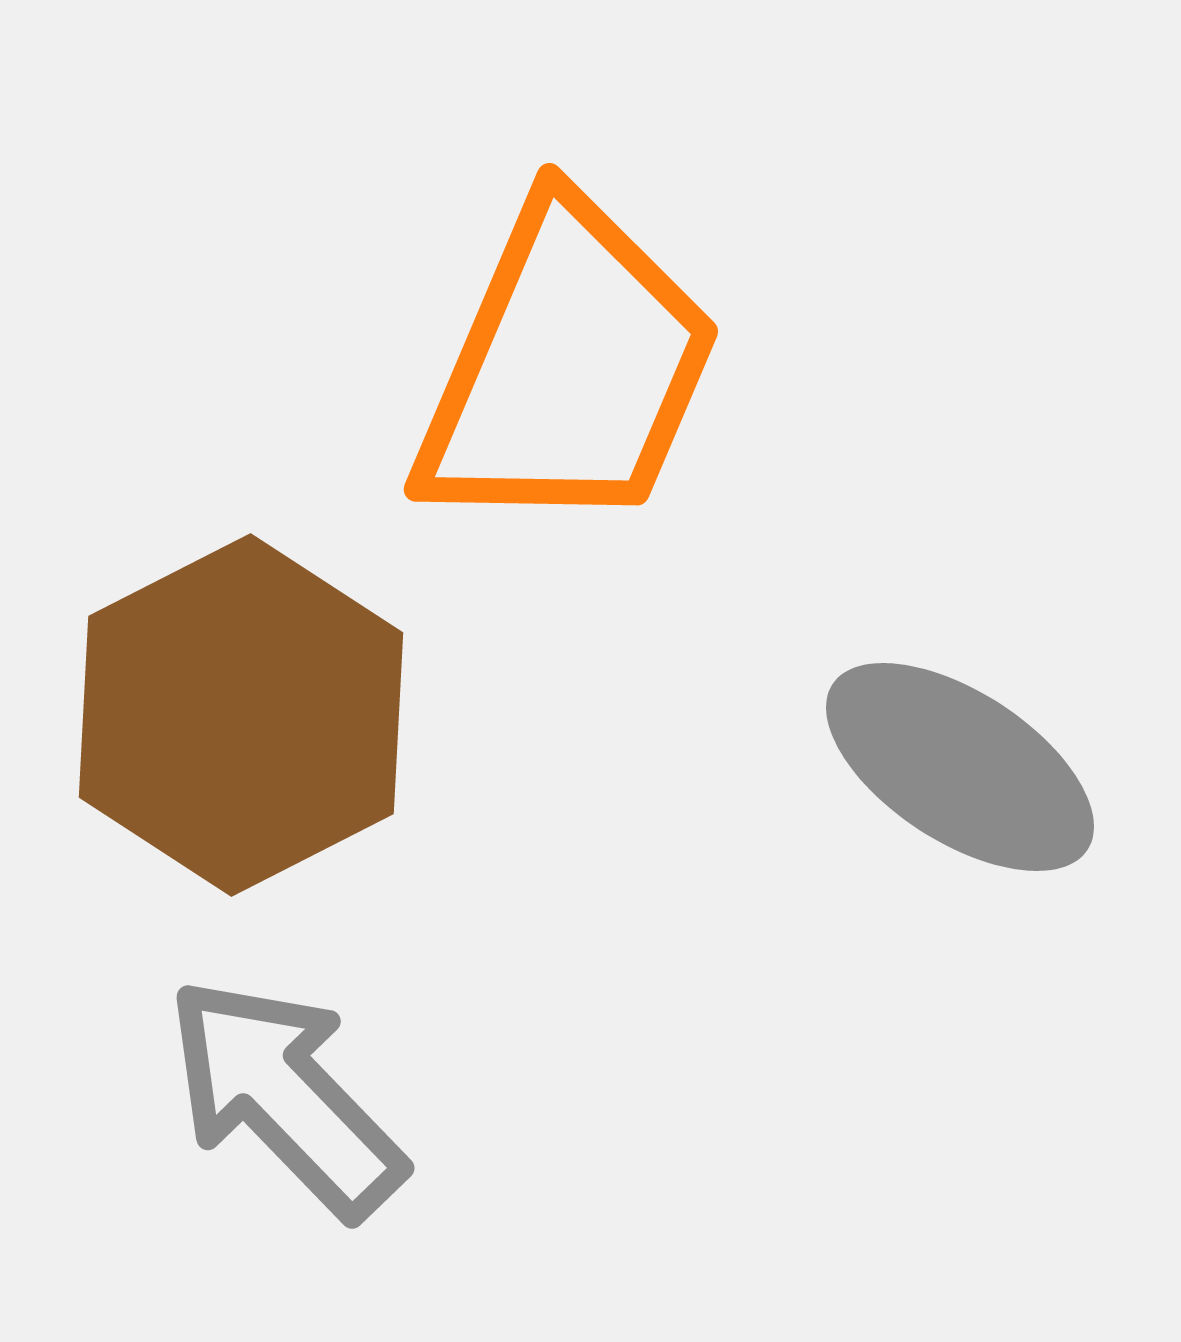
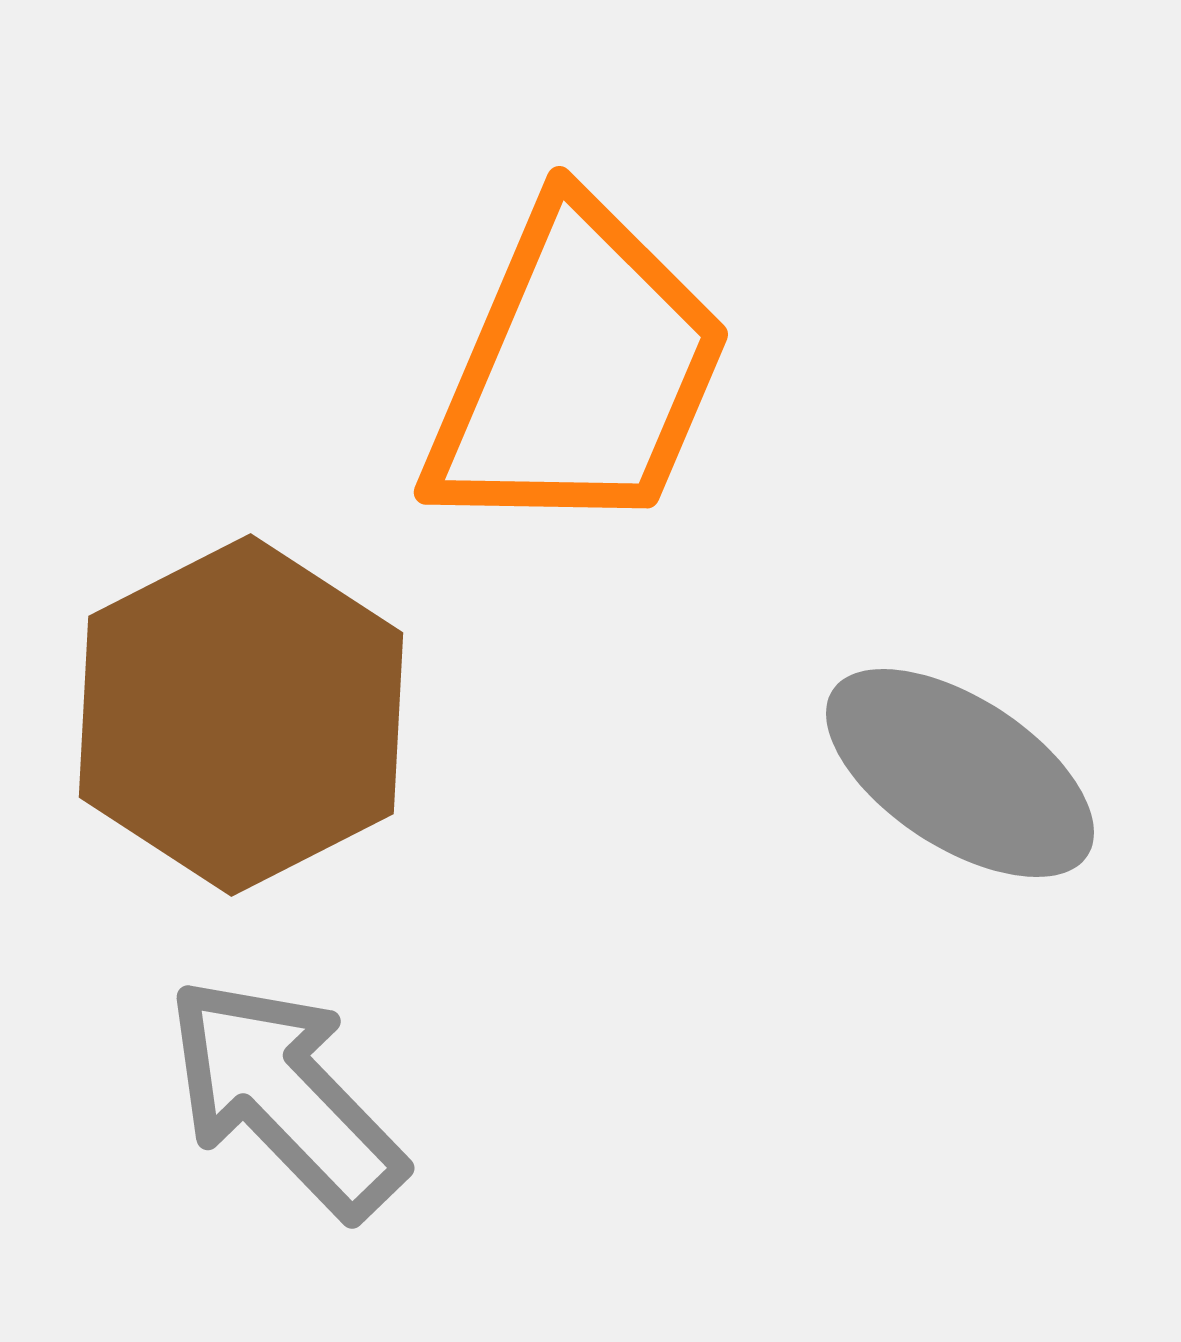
orange trapezoid: moved 10 px right, 3 px down
gray ellipse: moved 6 px down
